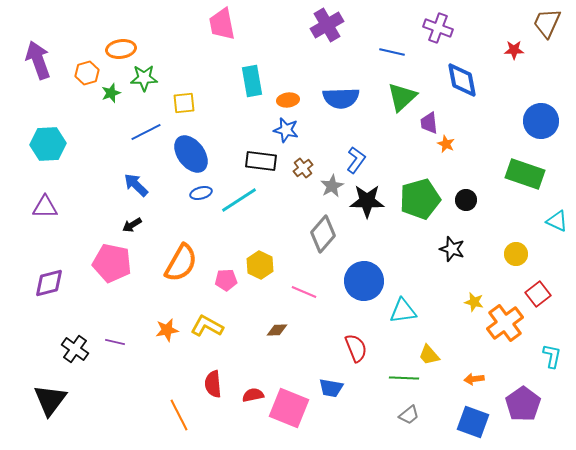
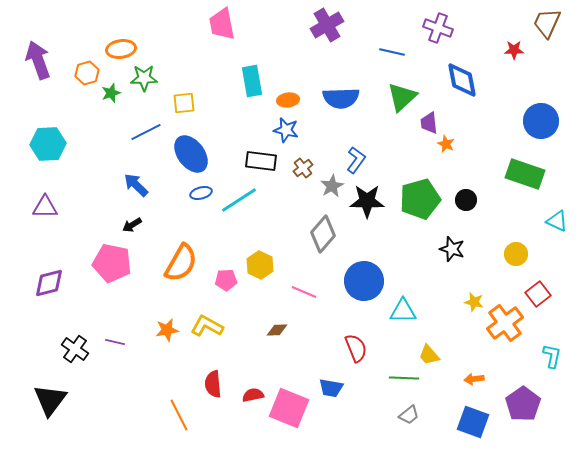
cyan triangle at (403, 311): rotated 8 degrees clockwise
